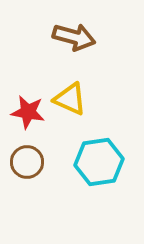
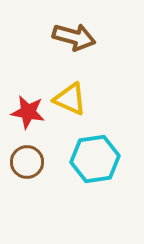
cyan hexagon: moved 4 px left, 3 px up
